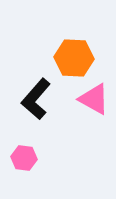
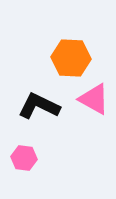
orange hexagon: moved 3 px left
black L-shape: moved 3 px right, 7 px down; rotated 75 degrees clockwise
